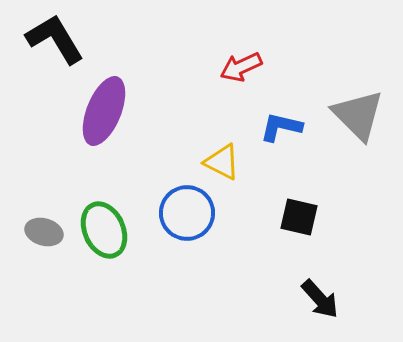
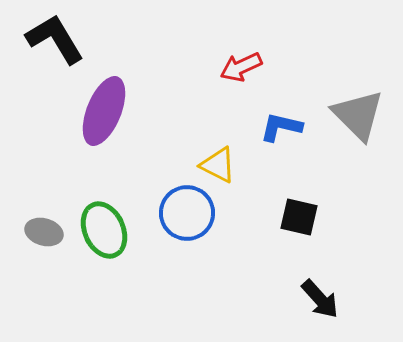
yellow triangle: moved 4 px left, 3 px down
